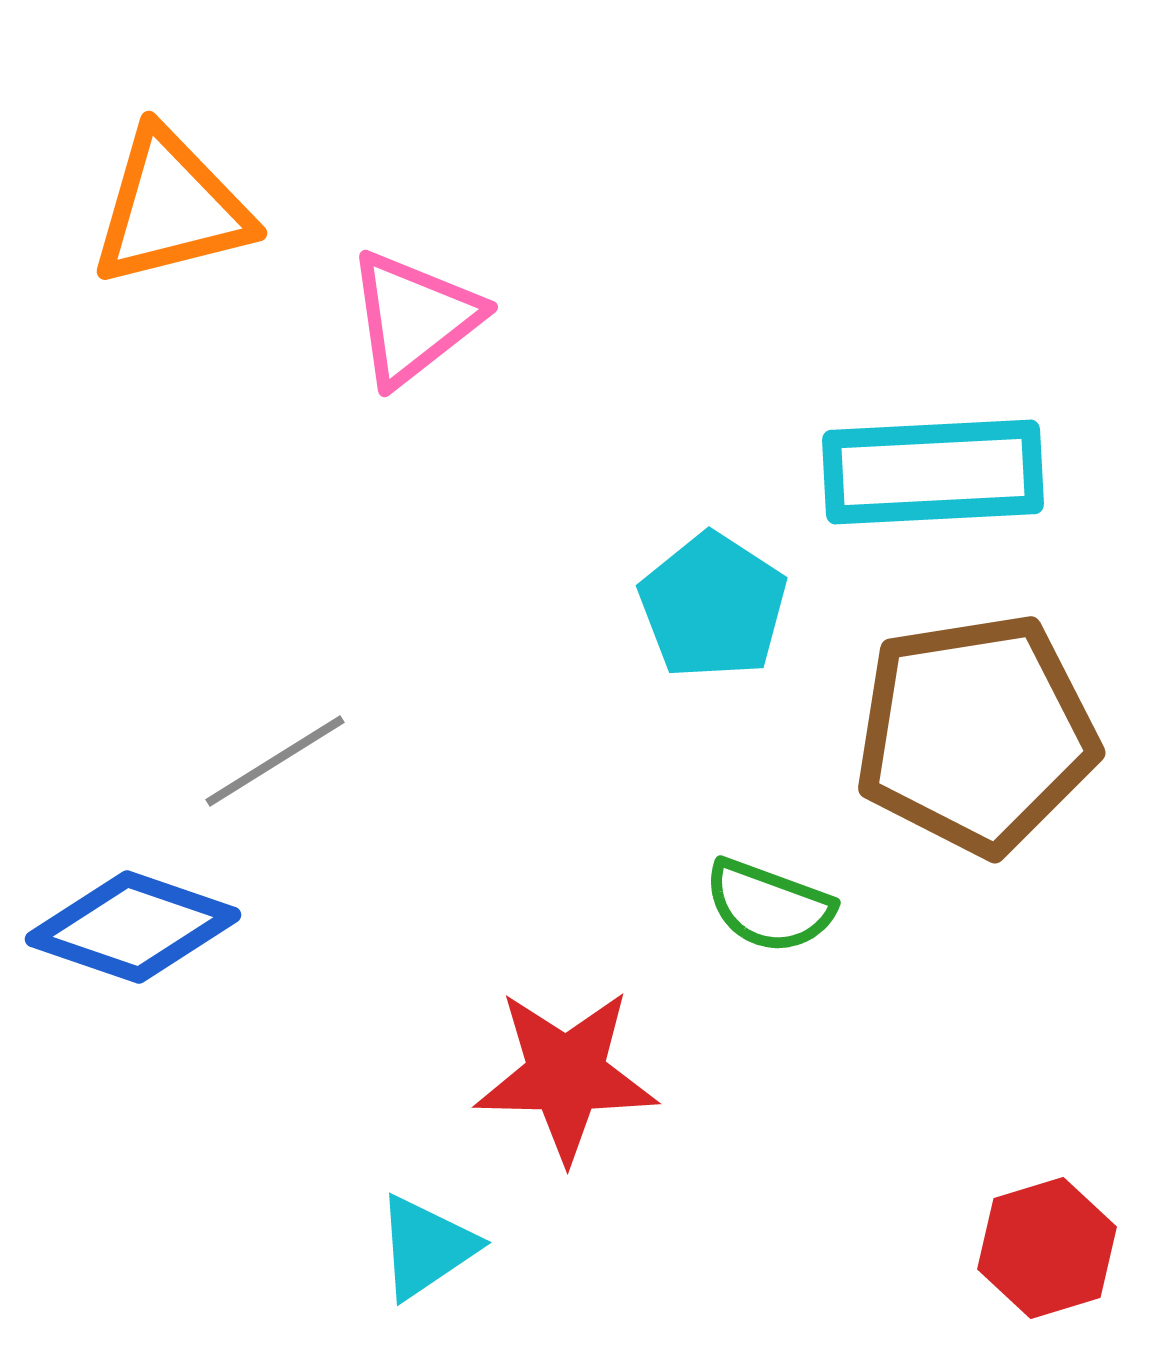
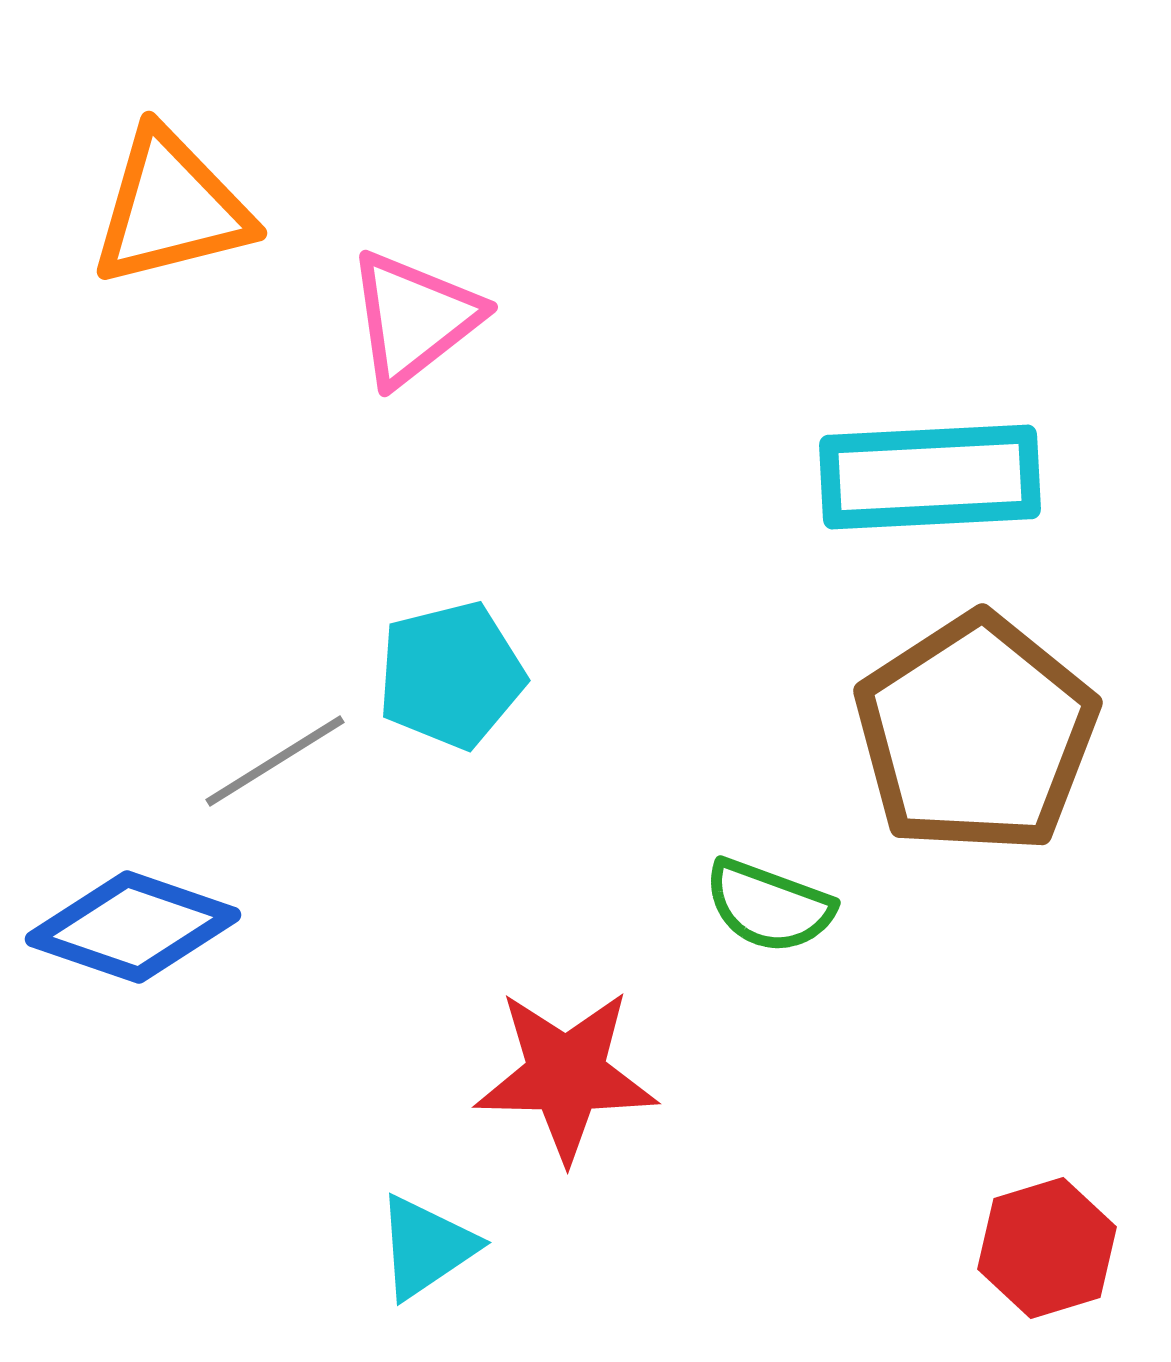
cyan rectangle: moved 3 px left, 5 px down
cyan pentagon: moved 262 px left, 69 px down; rotated 25 degrees clockwise
brown pentagon: rotated 24 degrees counterclockwise
